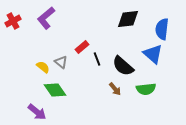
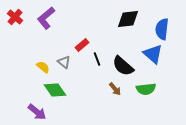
red cross: moved 2 px right, 4 px up; rotated 21 degrees counterclockwise
red rectangle: moved 2 px up
gray triangle: moved 3 px right
